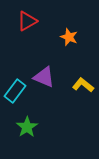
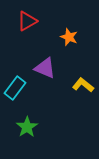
purple triangle: moved 1 px right, 9 px up
cyan rectangle: moved 3 px up
